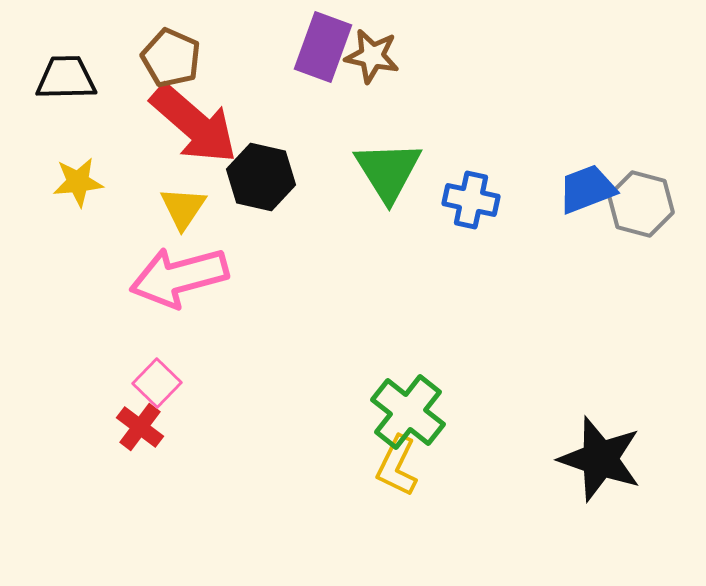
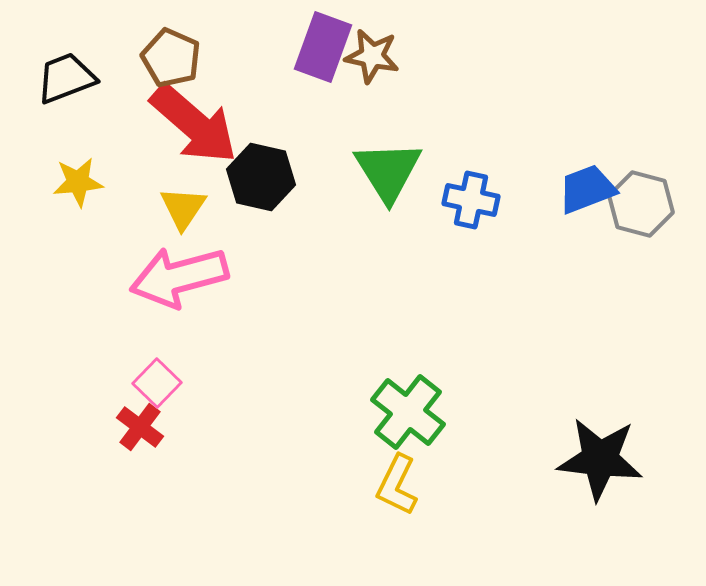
black trapezoid: rotated 20 degrees counterclockwise
black star: rotated 12 degrees counterclockwise
yellow L-shape: moved 19 px down
